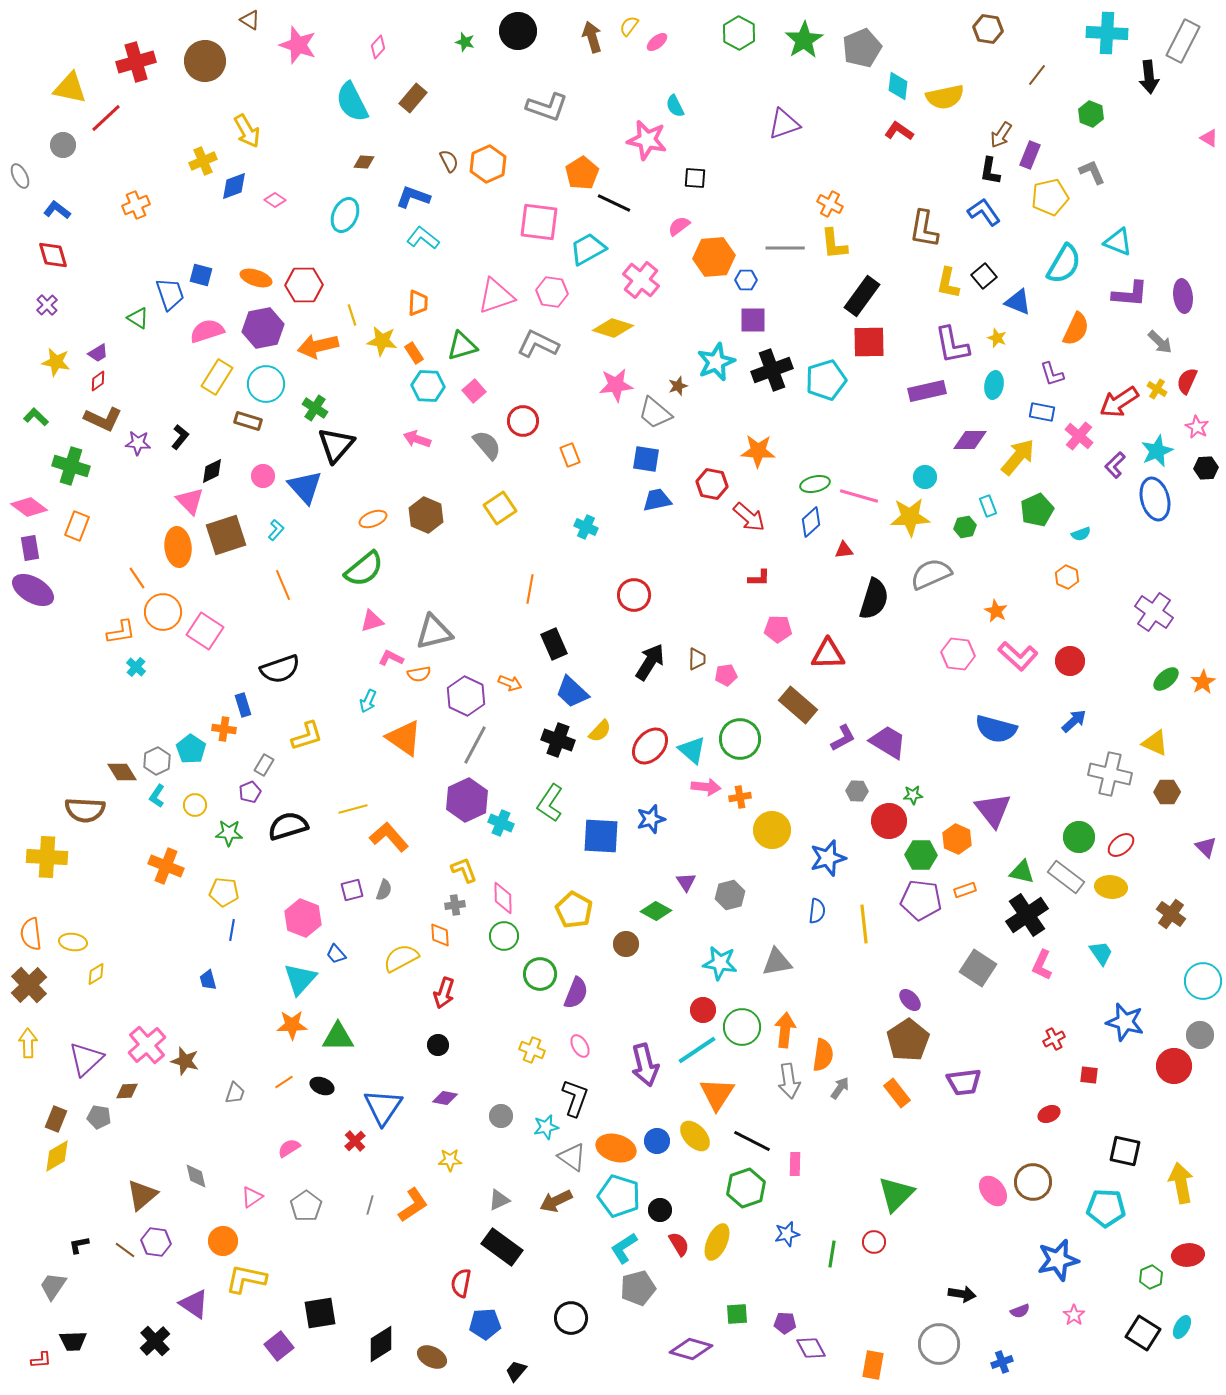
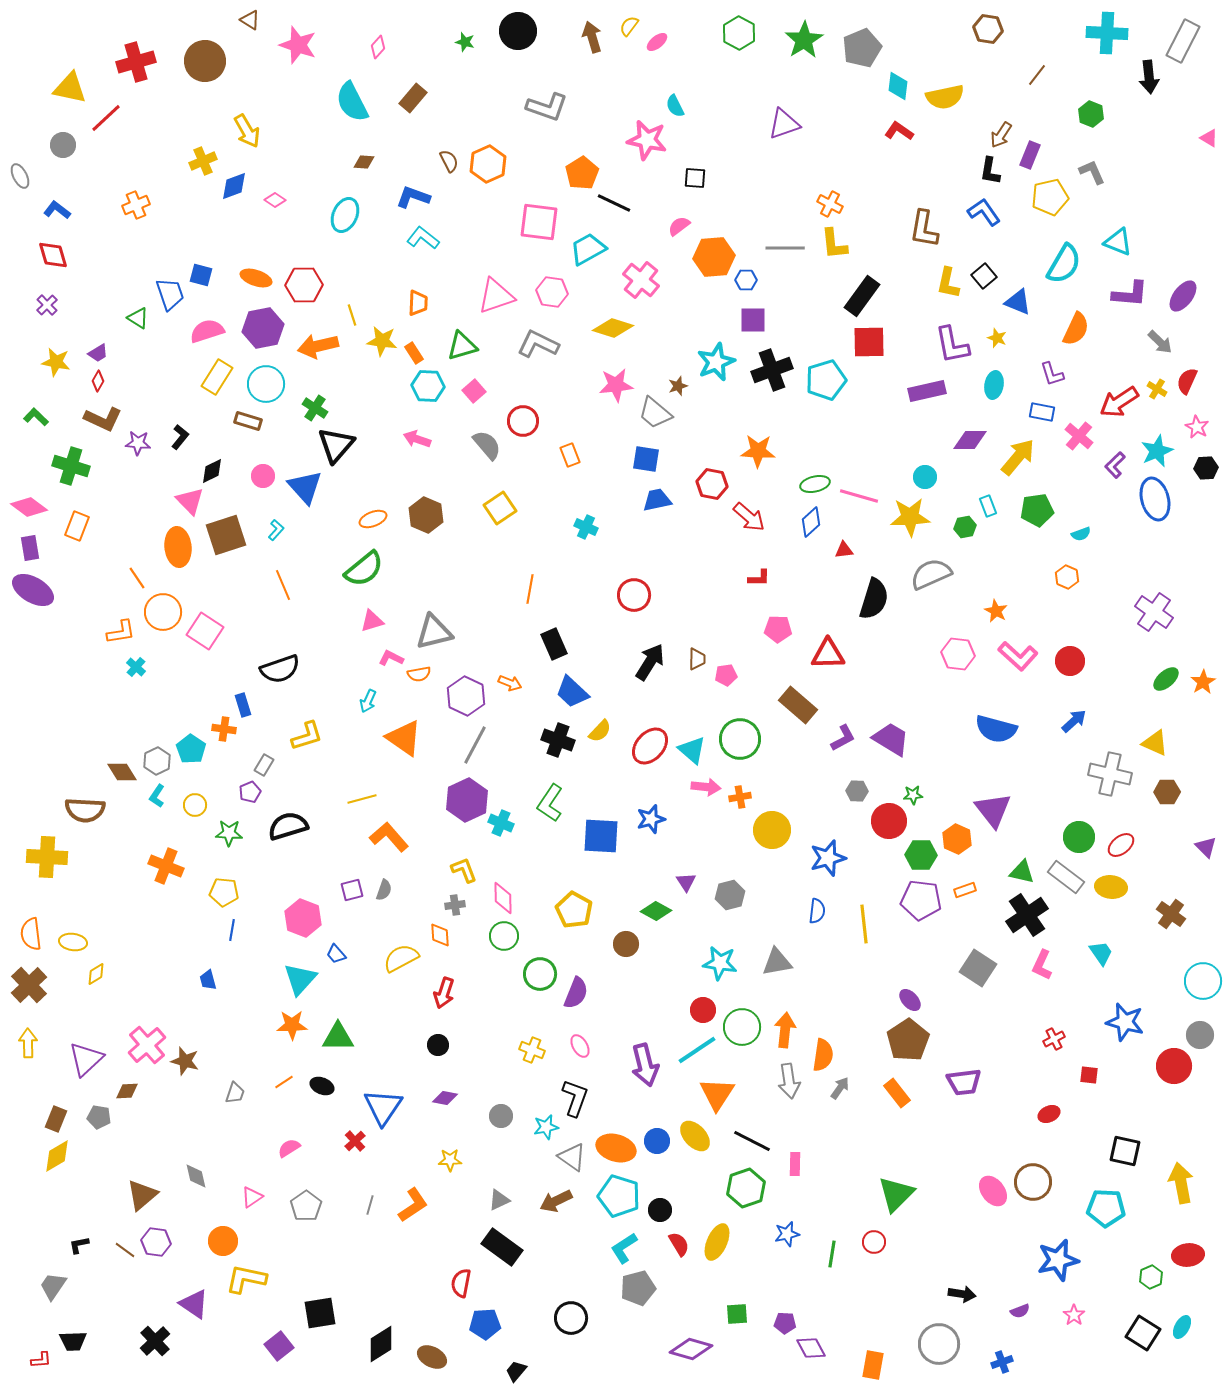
purple ellipse at (1183, 296): rotated 44 degrees clockwise
red diamond at (98, 381): rotated 25 degrees counterclockwise
green pentagon at (1037, 510): rotated 16 degrees clockwise
purple trapezoid at (888, 742): moved 3 px right, 3 px up
yellow line at (353, 809): moved 9 px right, 10 px up
